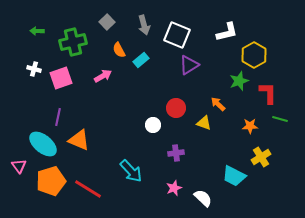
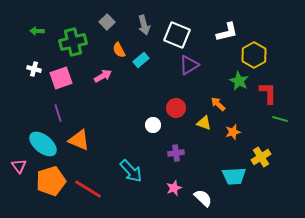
green star: rotated 24 degrees counterclockwise
purple line: moved 4 px up; rotated 30 degrees counterclockwise
orange star: moved 17 px left, 6 px down; rotated 14 degrees counterclockwise
cyan trapezoid: rotated 30 degrees counterclockwise
